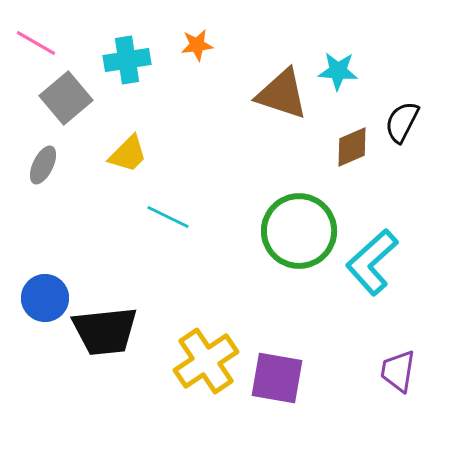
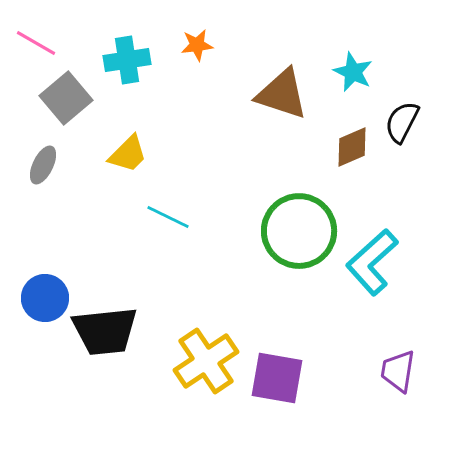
cyan star: moved 15 px right, 1 px down; rotated 21 degrees clockwise
